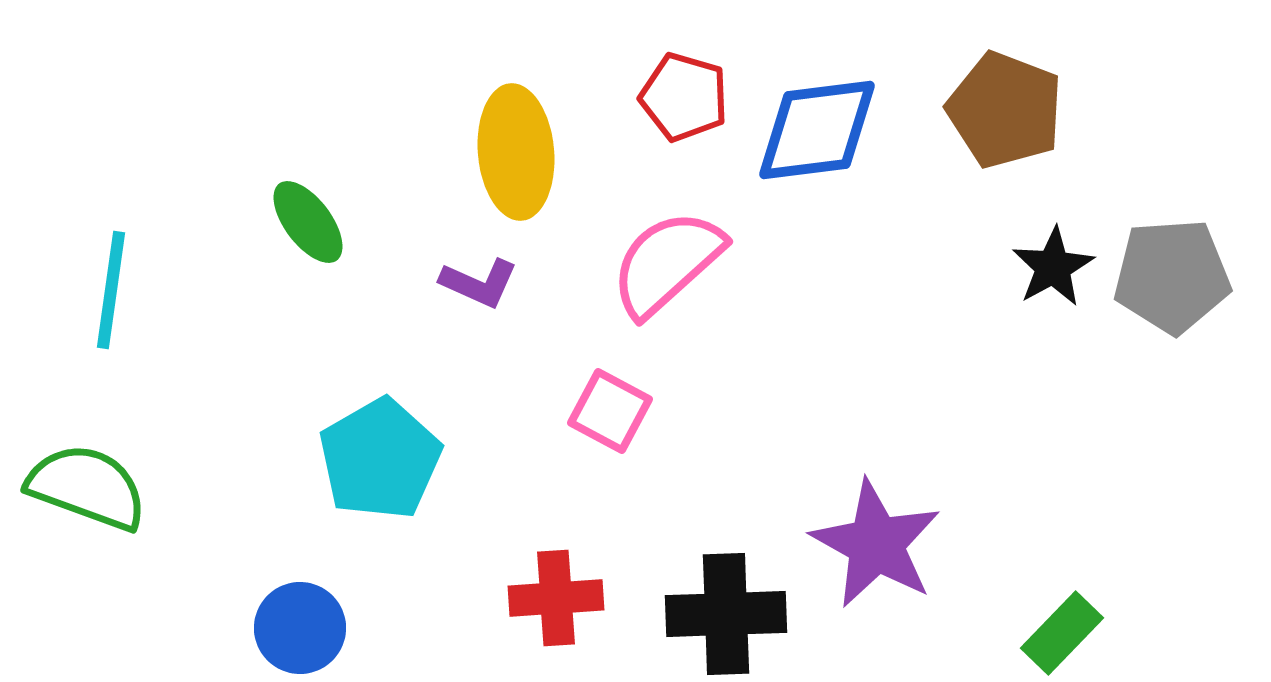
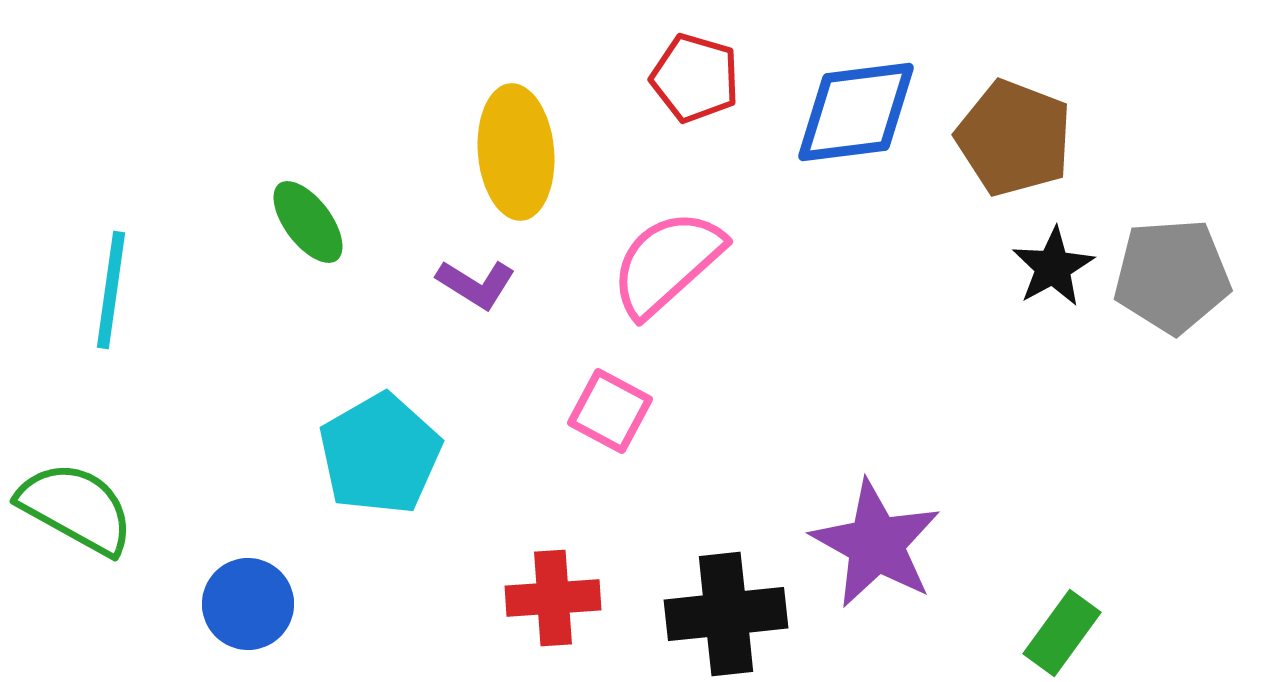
red pentagon: moved 11 px right, 19 px up
brown pentagon: moved 9 px right, 28 px down
blue diamond: moved 39 px right, 18 px up
purple L-shape: moved 3 px left, 1 px down; rotated 8 degrees clockwise
cyan pentagon: moved 5 px up
green semicircle: moved 11 px left, 21 px down; rotated 9 degrees clockwise
red cross: moved 3 px left
black cross: rotated 4 degrees counterclockwise
blue circle: moved 52 px left, 24 px up
green rectangle: rotated 8 degrees counterclockwise
